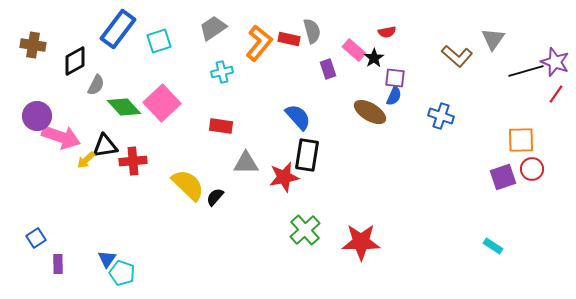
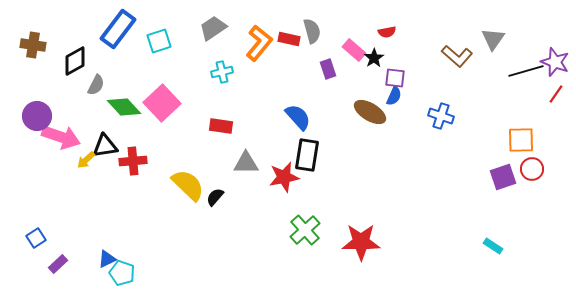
blue triangle at (107, 259): rotated 30 degrees clockwise
purple rectangle at (58, 264): rotated 48 degrees clockwise
